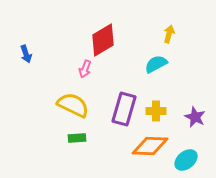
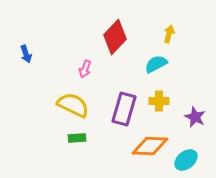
red diamond: moved 12 px right, 3 px up; rotated 16 degrees counterclockwise
yellow cross: moved 3 px right, 10 px up
